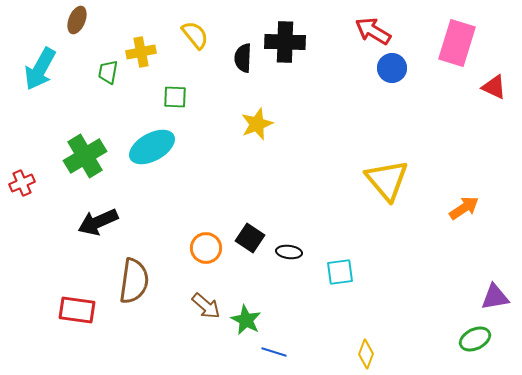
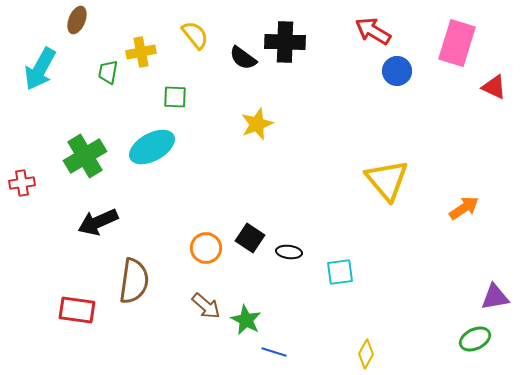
black semicircle: rotated 56 degrees counterclockwise
blue circle: moved 5 px right, 3 px down
red cross: rotated 15 degrees clockwise
yellow diamond: rotated 8 degrees clockwise
